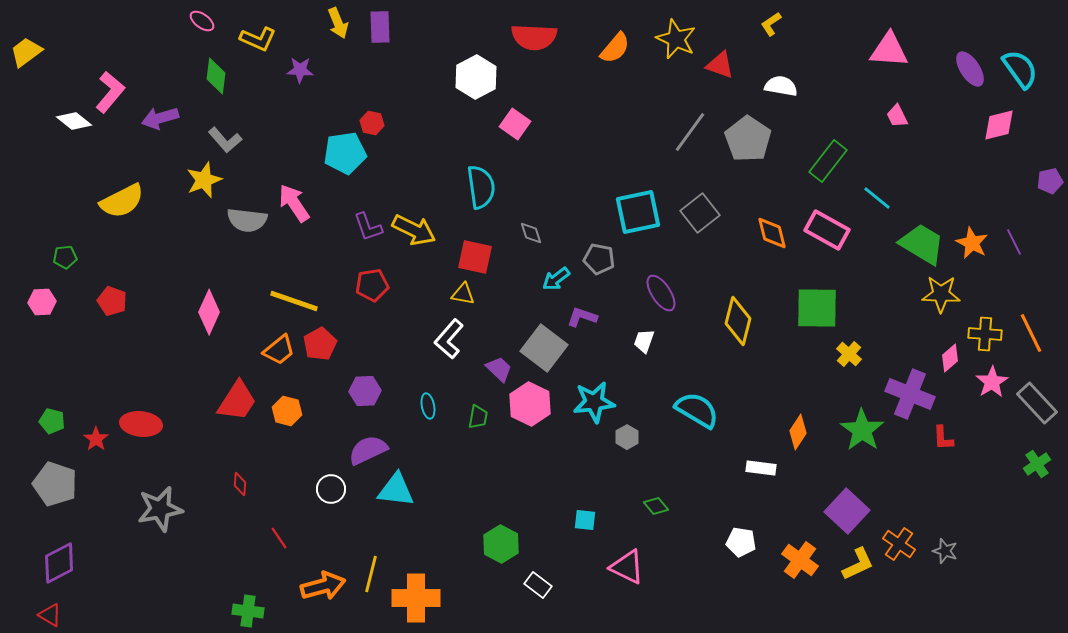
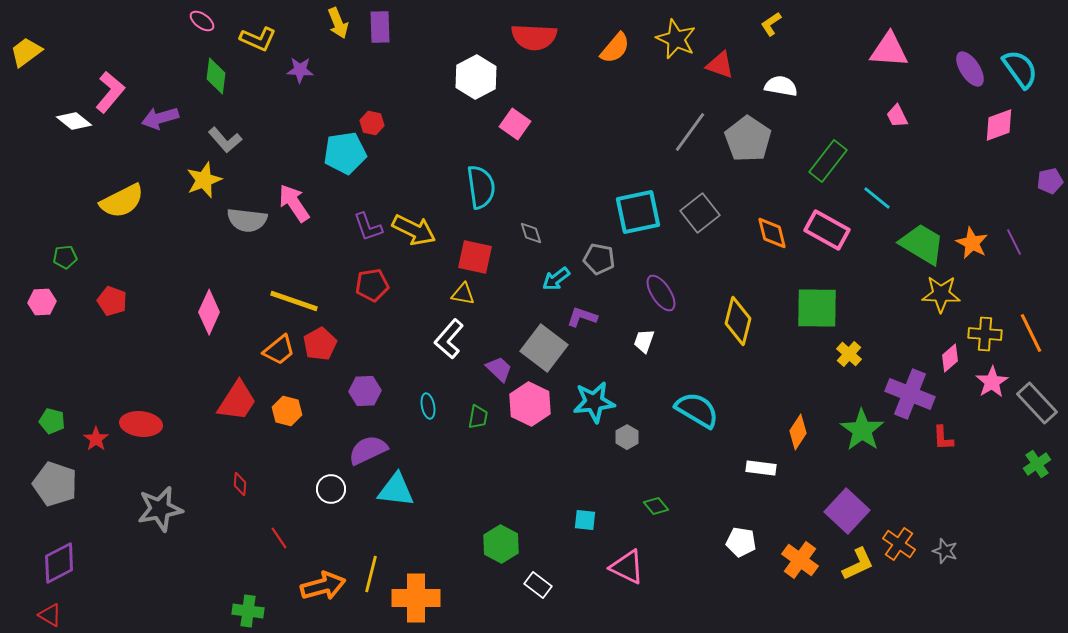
pink diamond at (999, 125): rotated 6 degrees counterclockwise
